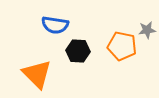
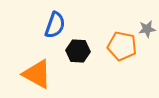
blue semicircle: rotated 80 degrees counterclockwise
gray star: moved 1 px up
orange triangle: rotated 16 degrees counterclockwise
